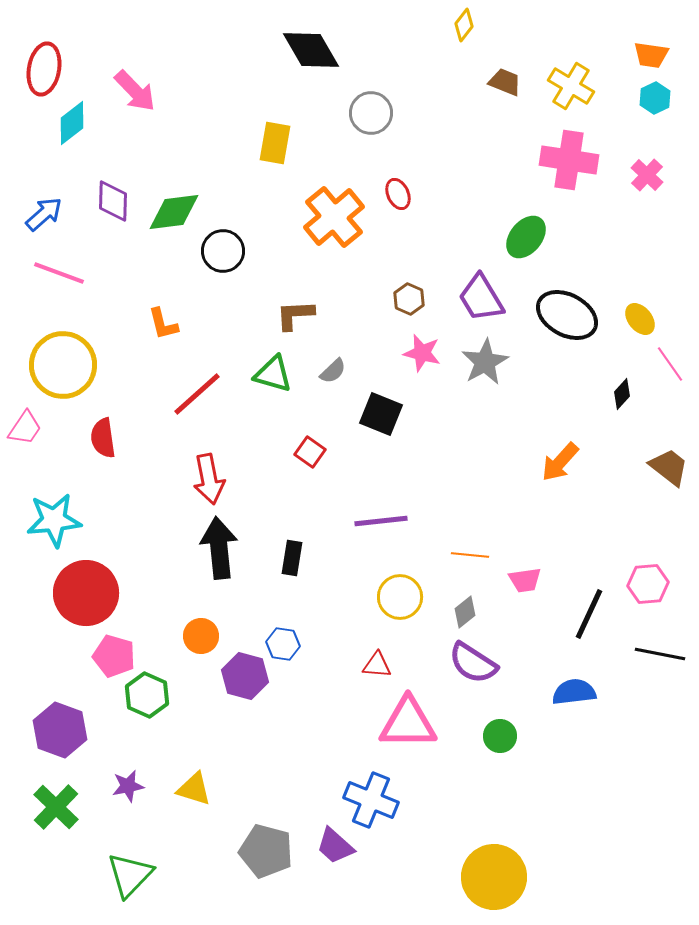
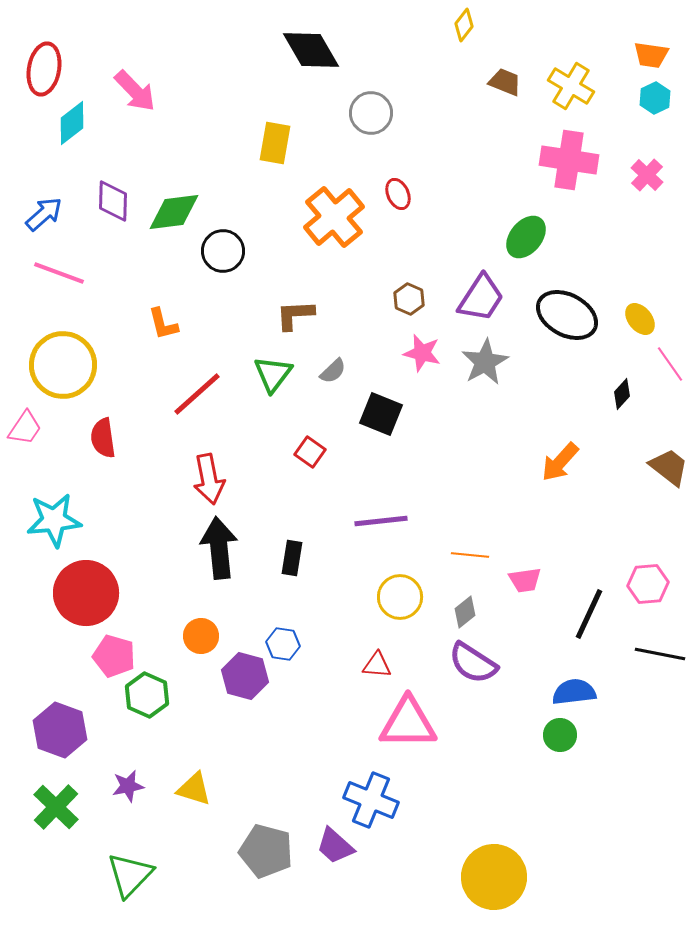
purple trapezoid at (481, 298): rotated 116 degrees counterclockwise
green triangle at (273, 374): rotated 51 degrees clockwise
green circle at (500, 736): moved 60 px right, 1 px up
